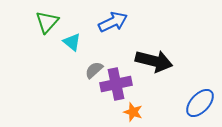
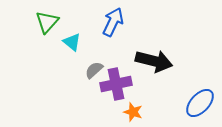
blue arrow: rotated 40 degrees counterclockwise
